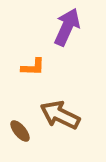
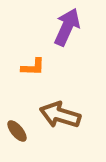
brown arrow: rotated 9 degrees counterclockwise
brown ellipse: moved 3 px left
